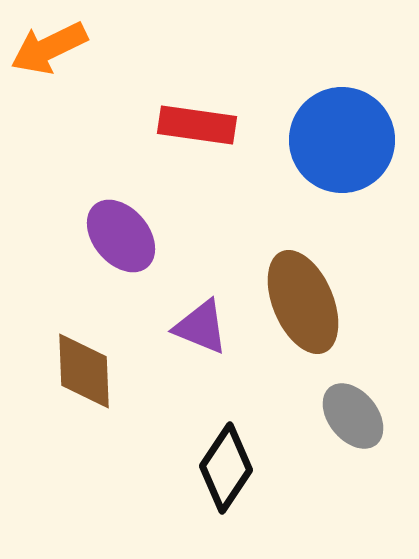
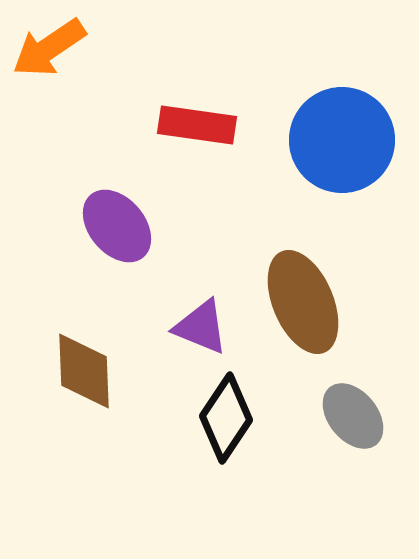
orange arrow: rotated 8 degrees counterclockwise
purple ellipse: moved 4 px left, 10 px up
black diamond: moved 50 px up
